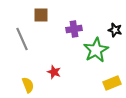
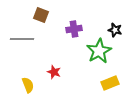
brown square: rotated 21 degrees clockwise
gray line: rotated 65 degrees counterclockwise
green star: moved 3 px right, 1 px down
yellow rectangle: moved 2 px left
